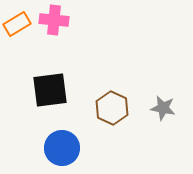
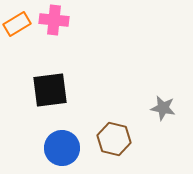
brown hexagon: moved 2 px right, 31 px down; rotated 12 degrees counterclockwise
